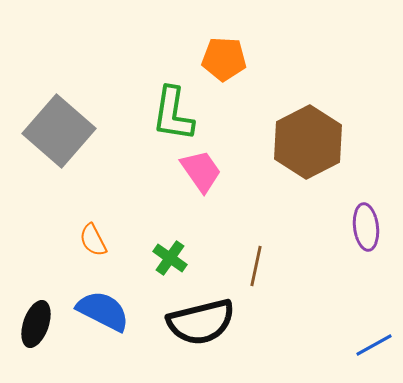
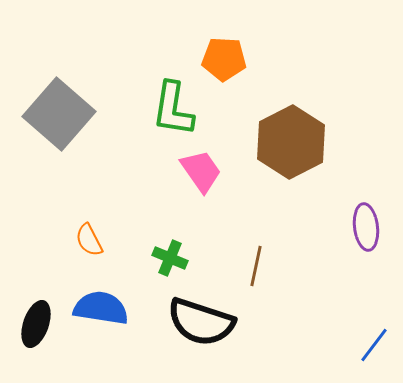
green L-shape: moved 5 px up
gray square: moved 17 px up
brown hexagon: moved 17 px left
orange semicircle: moved 4 px left
green cross: rotated 12 degrees counterclockwise
blue semicircle: moved 2 px left, 3 px up; rotated 18 degrees counterclockwise
black semicircle: rotated 32 degrees clockwise
blue line: rotated 24 degrees counterclockwise
